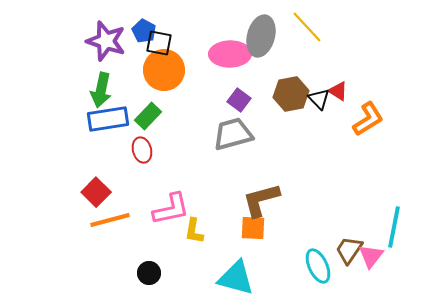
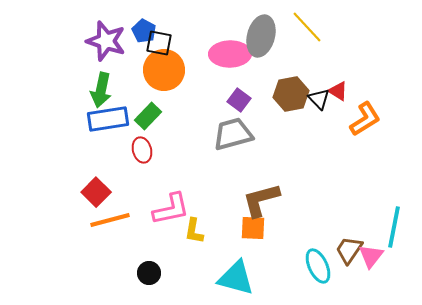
orange L-shape: moved 3 px left
